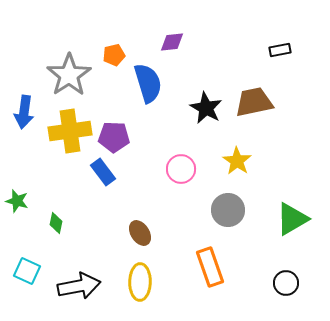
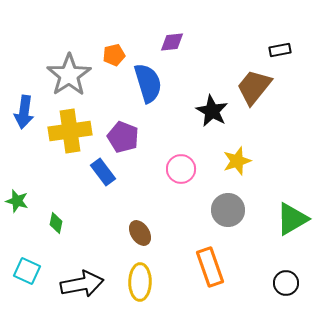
brown trapezoid: moved 15 px up; rotated 39 degrees counterclockwise
black star: moved 6 px right, 3 px down
purple pentagon: moved 9 px right; rotated 20 degrees clockwise
yellow star: rotated 20 degrees clockwise
black arrow: moved 3 px right, 2 px up
